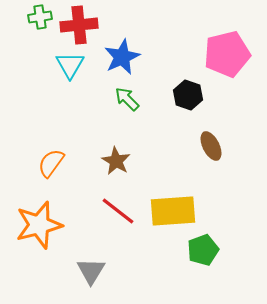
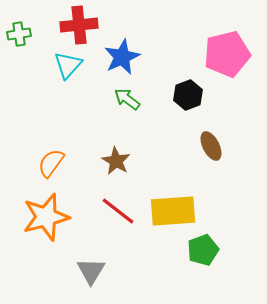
green cross: moved 21 px left, 17 px down
cyan triangle: moved 2 px left; rotated 12 degrees clockwise
black hexagon: rotated 20 degrees clockwise
green arrow: rotated 8 degrees counterclockwise
orange star: moved 7 px right, 8 px up
